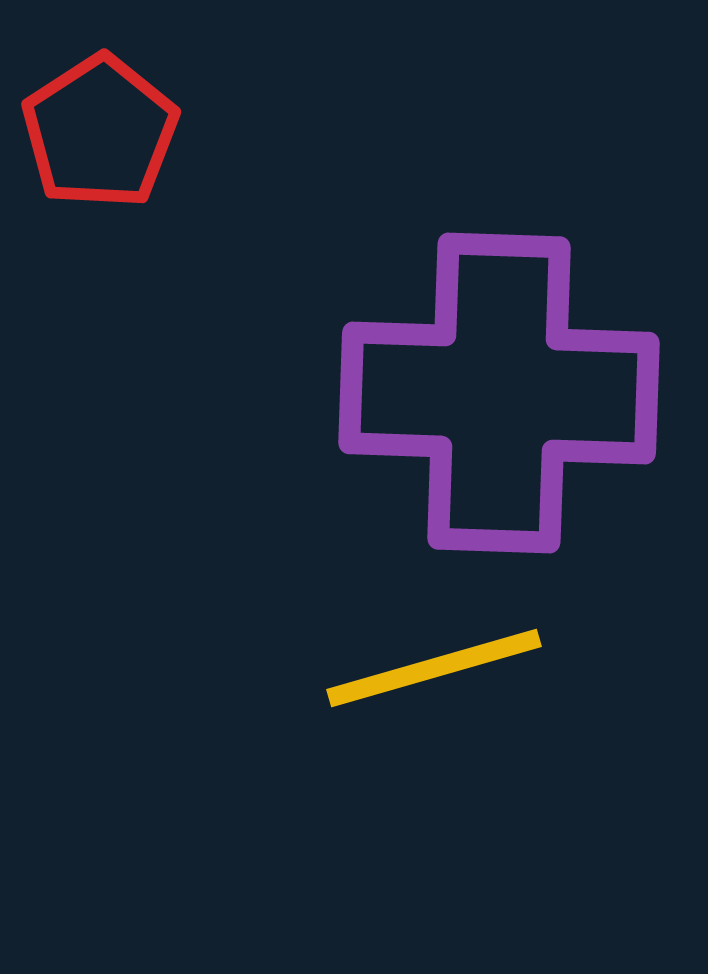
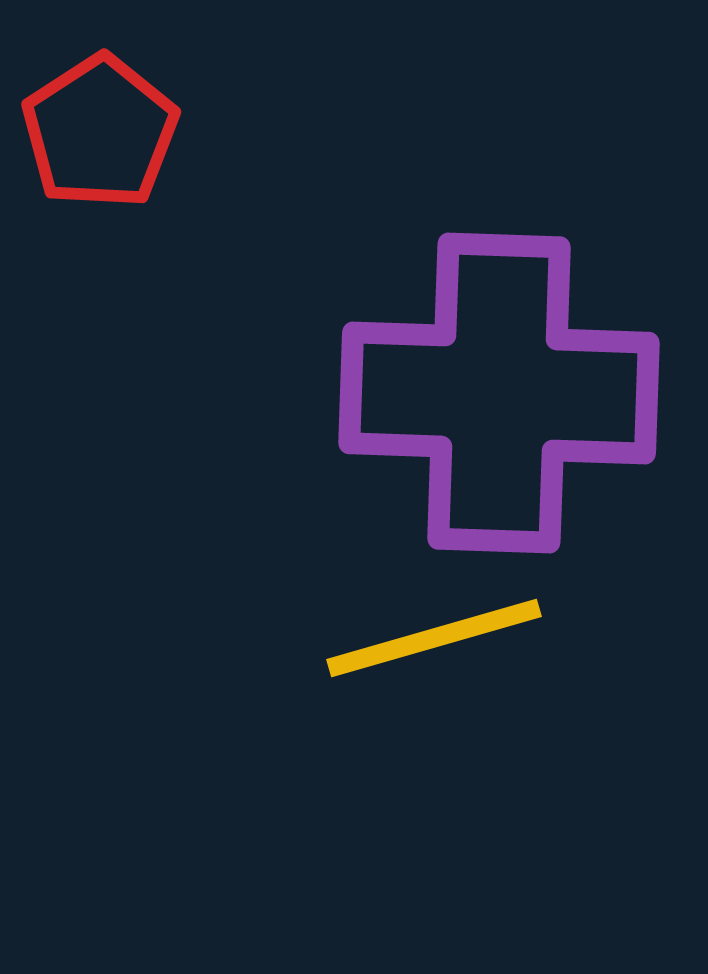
yellow line: moved 30 px up
